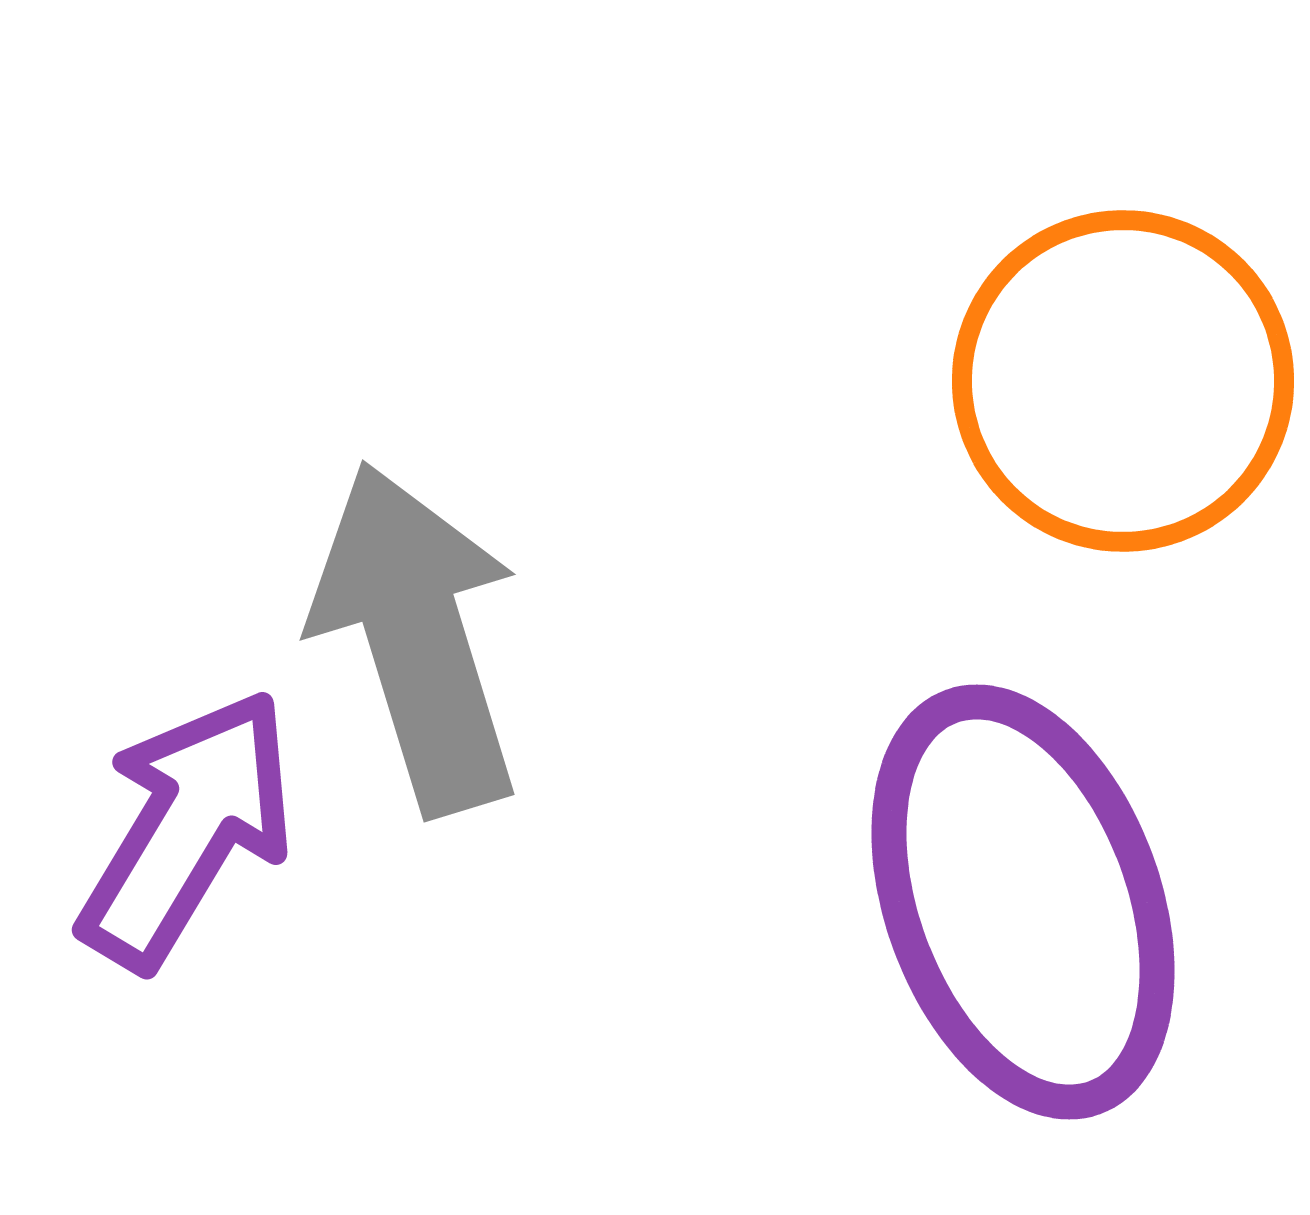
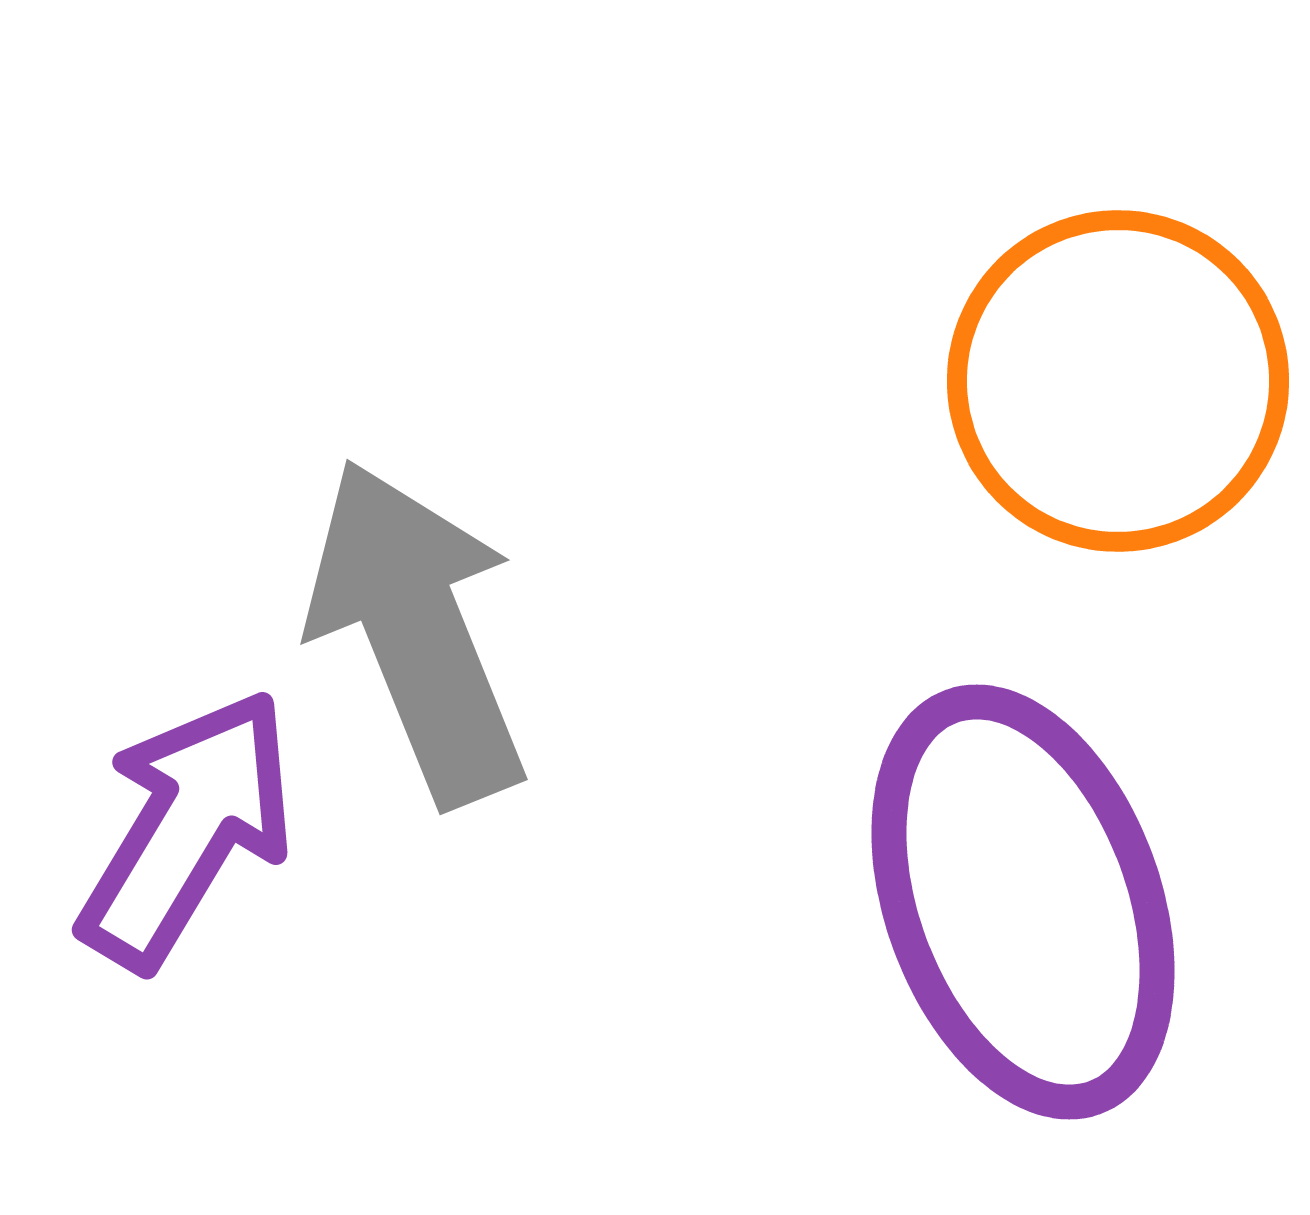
orange circle: moved 5 px left
gray arrow: moved 6 px up; rotated 5 degrees counterclockwise
